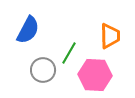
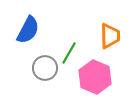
gray circle: moved 2 px right, 2 px up
pink hexagon: moved 2 px down; rotated 20 degrees clockwise
